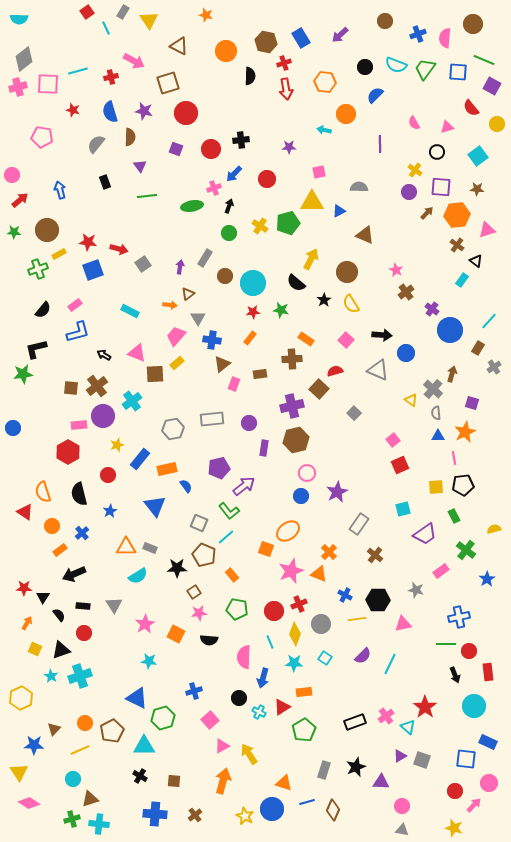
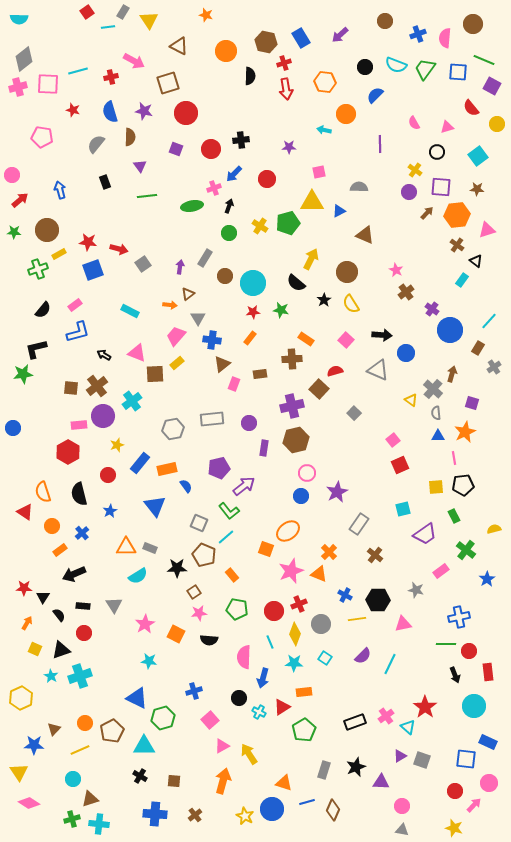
cyan line at (106, 28): moved 2 px right, 1 px up; rotated 72 degrees counterclockwise
blue rectangle at (140, 459): moved 4 px down
